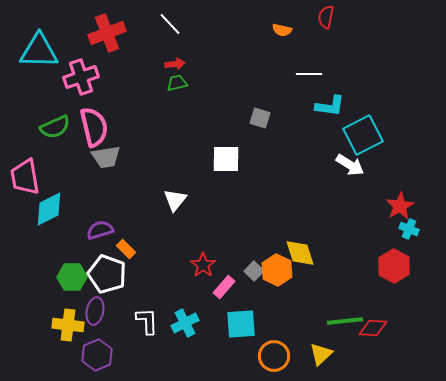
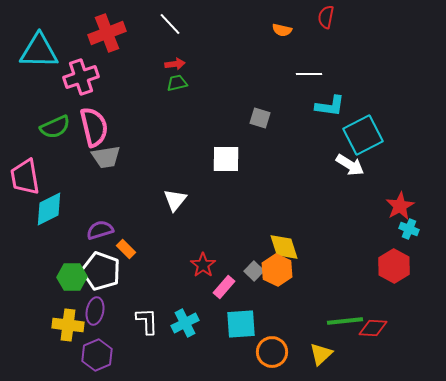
yellow diamond at (300, 253): moved 16 px left, 6 px up
white pentagon at (107, 274): moved 6 px left, 3 px up
orange circle at (274, 356): moved 2 px left, 4 px up
